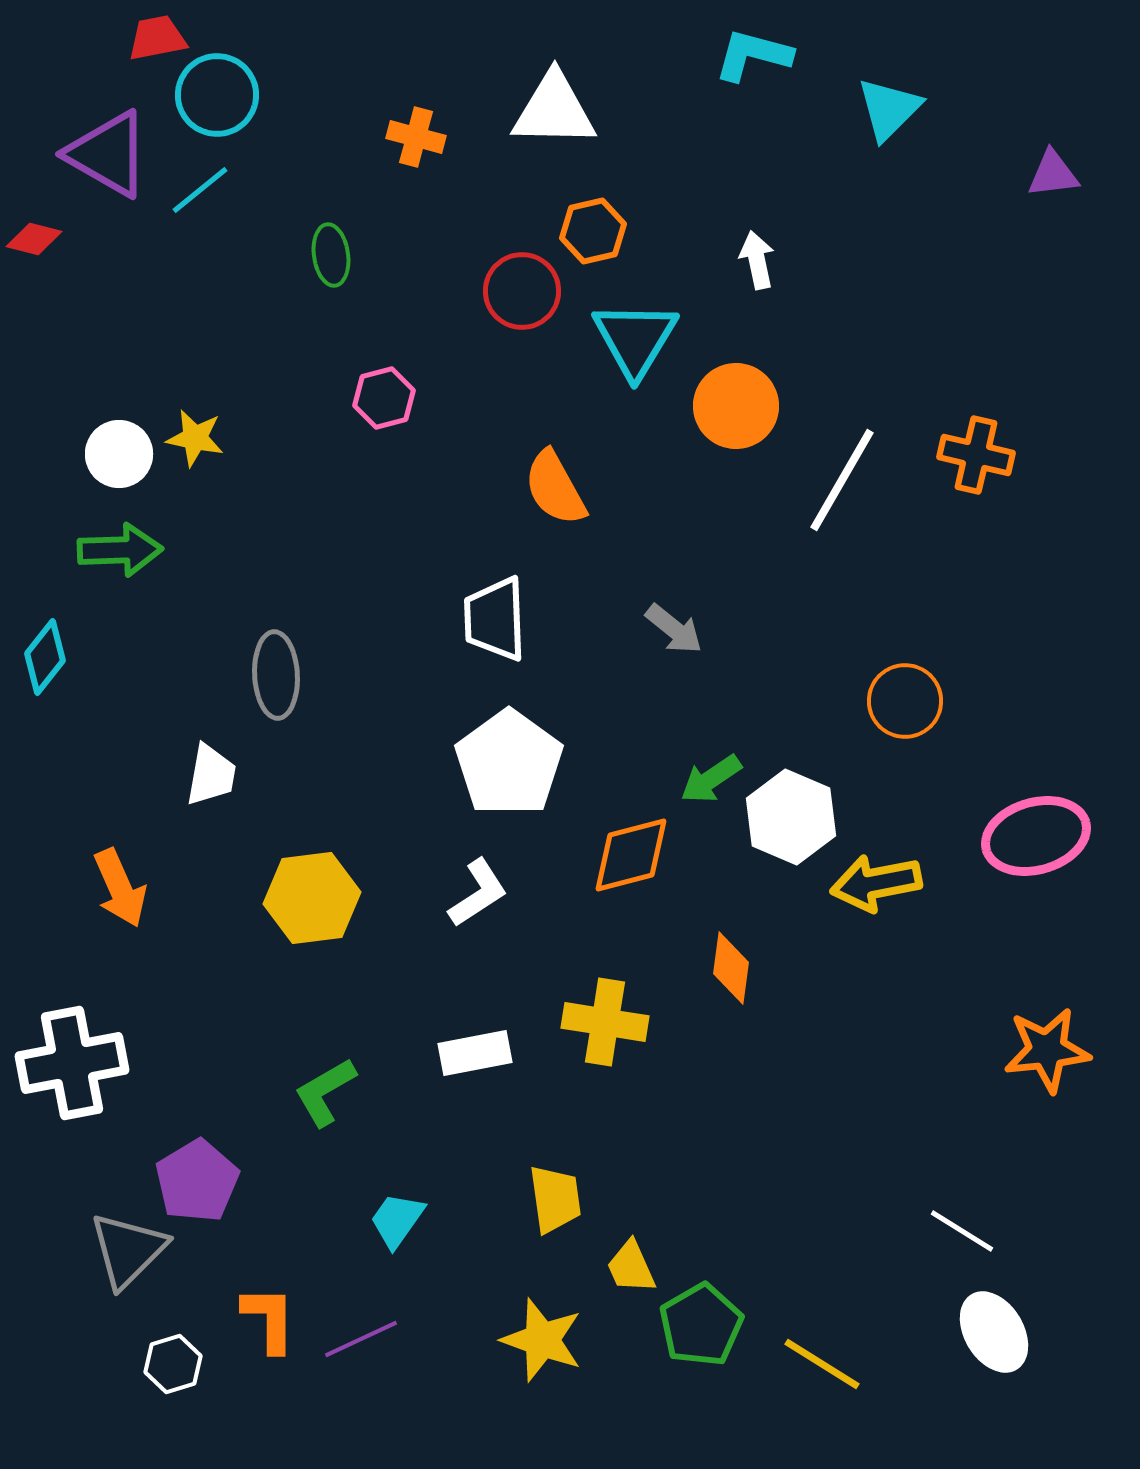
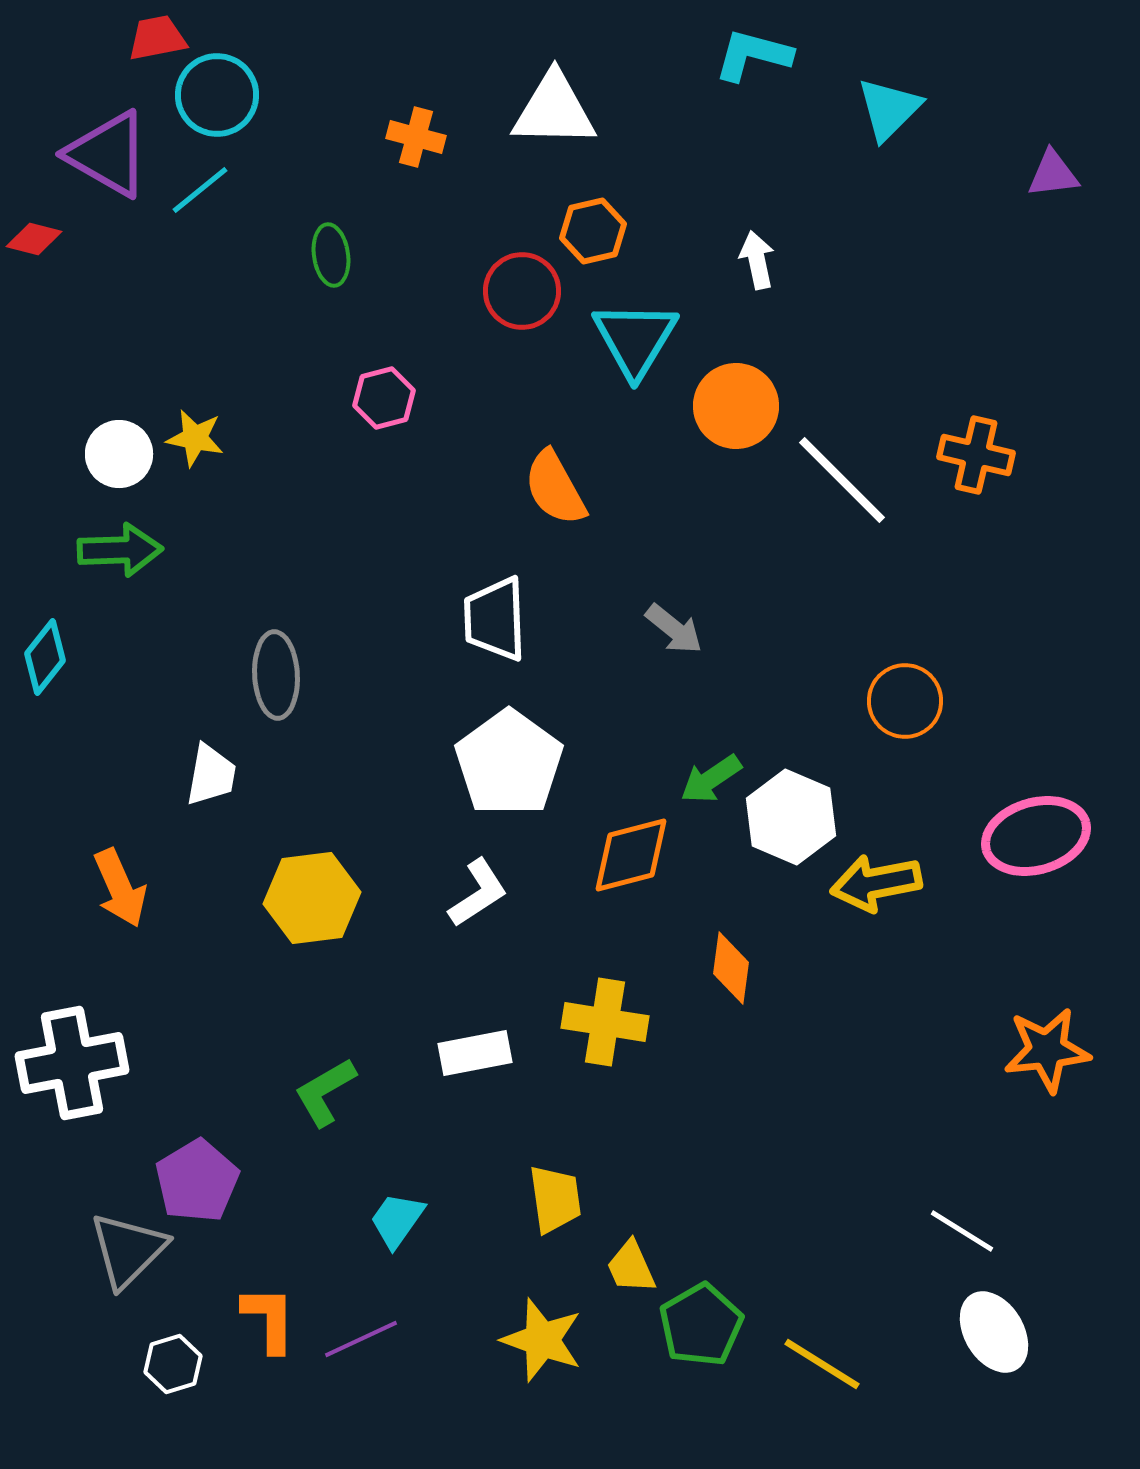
white line at (842, 480): rotated 75 degrees counterclockwise
